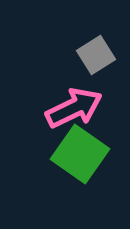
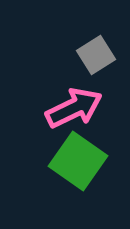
green square: moved 2 px left, 7 px down
